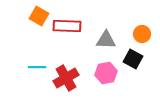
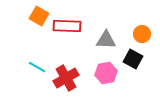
cyan line: rotated 30 degrees clockwise
